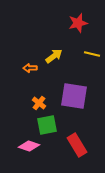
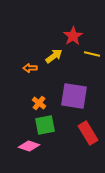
red star: moved 5 px left, 13 px down; rotated 18 degrees counterclockwise
green square: moved 2 px left
red rectangle: moved 11 px right, 12 px up
